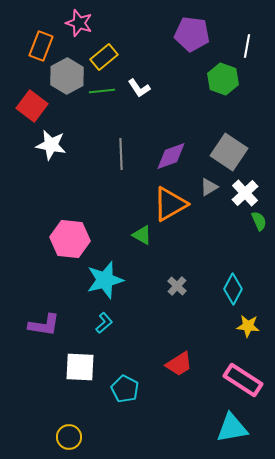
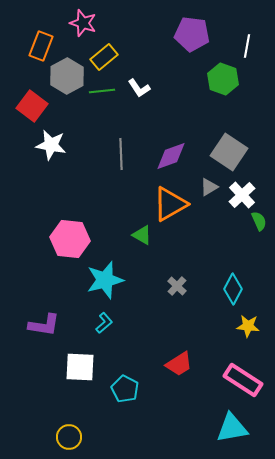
pink star: moved 4 px right
white cross: moved 3 px left, 2 px down
